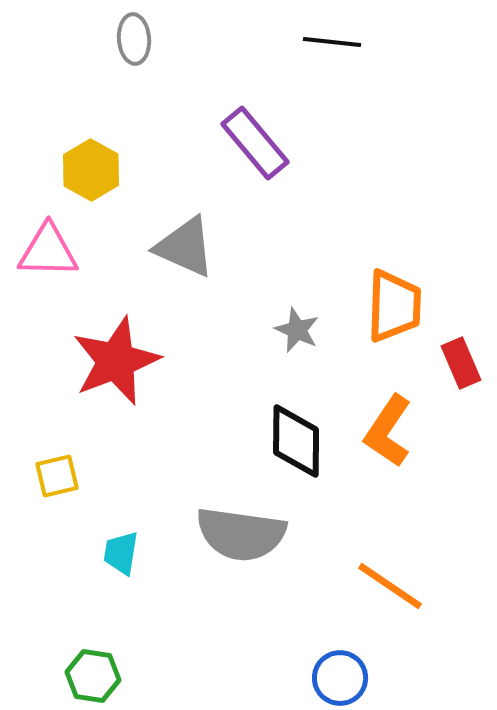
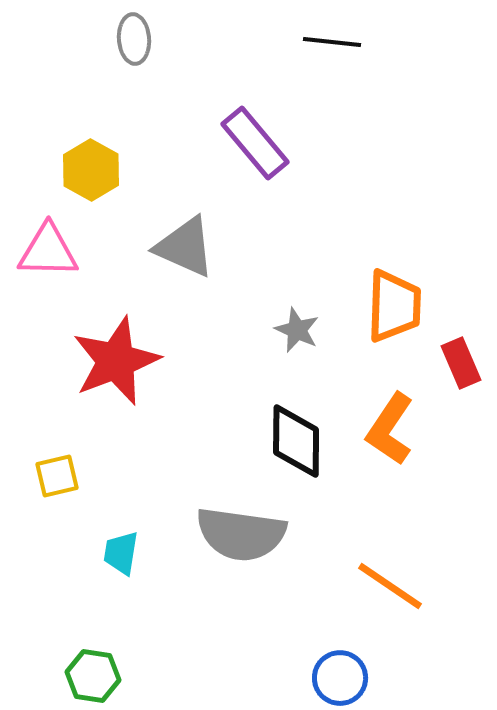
orange L-shape: moved 2 px right, 2 px up
